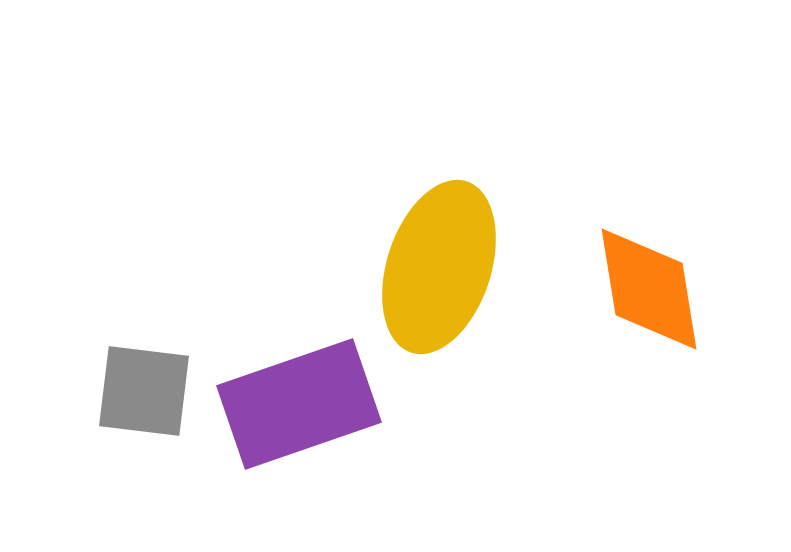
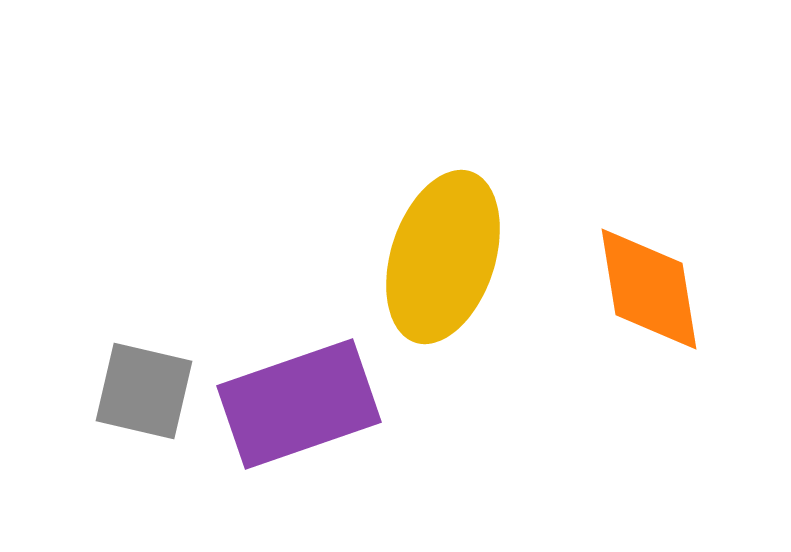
yellow ellipse: moved 4 px right, 10 px up
gray square: rotated 6 degrees clockwise
